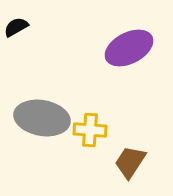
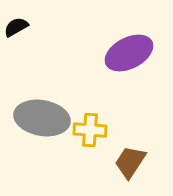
purple ellipse: moved 5 px down
